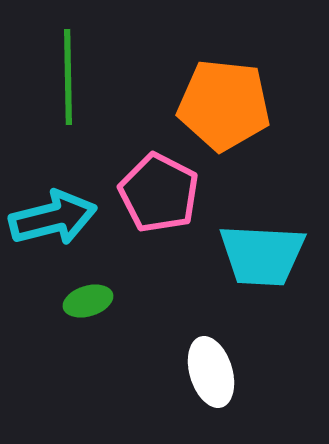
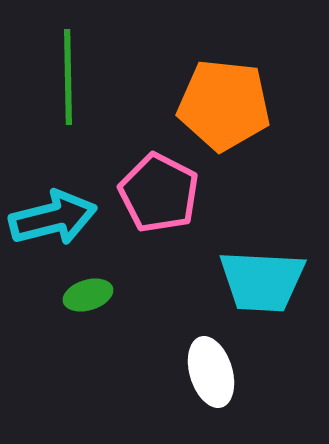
cyan trapezoid: moved 26 px down
green ellipse: moved 6 px up
